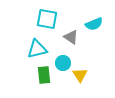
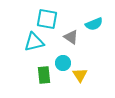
cyan triangle: moved 3 px left, 7 px up
